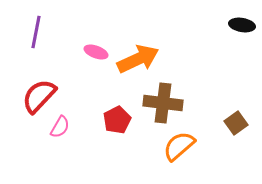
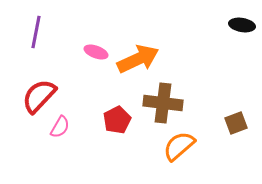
brown square: rotated 15 degrees clockwise
